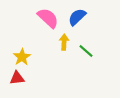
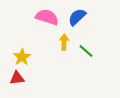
pink semicircle: moved 1 px left, 1 px up; rotated 25 degrees counterclockwise
